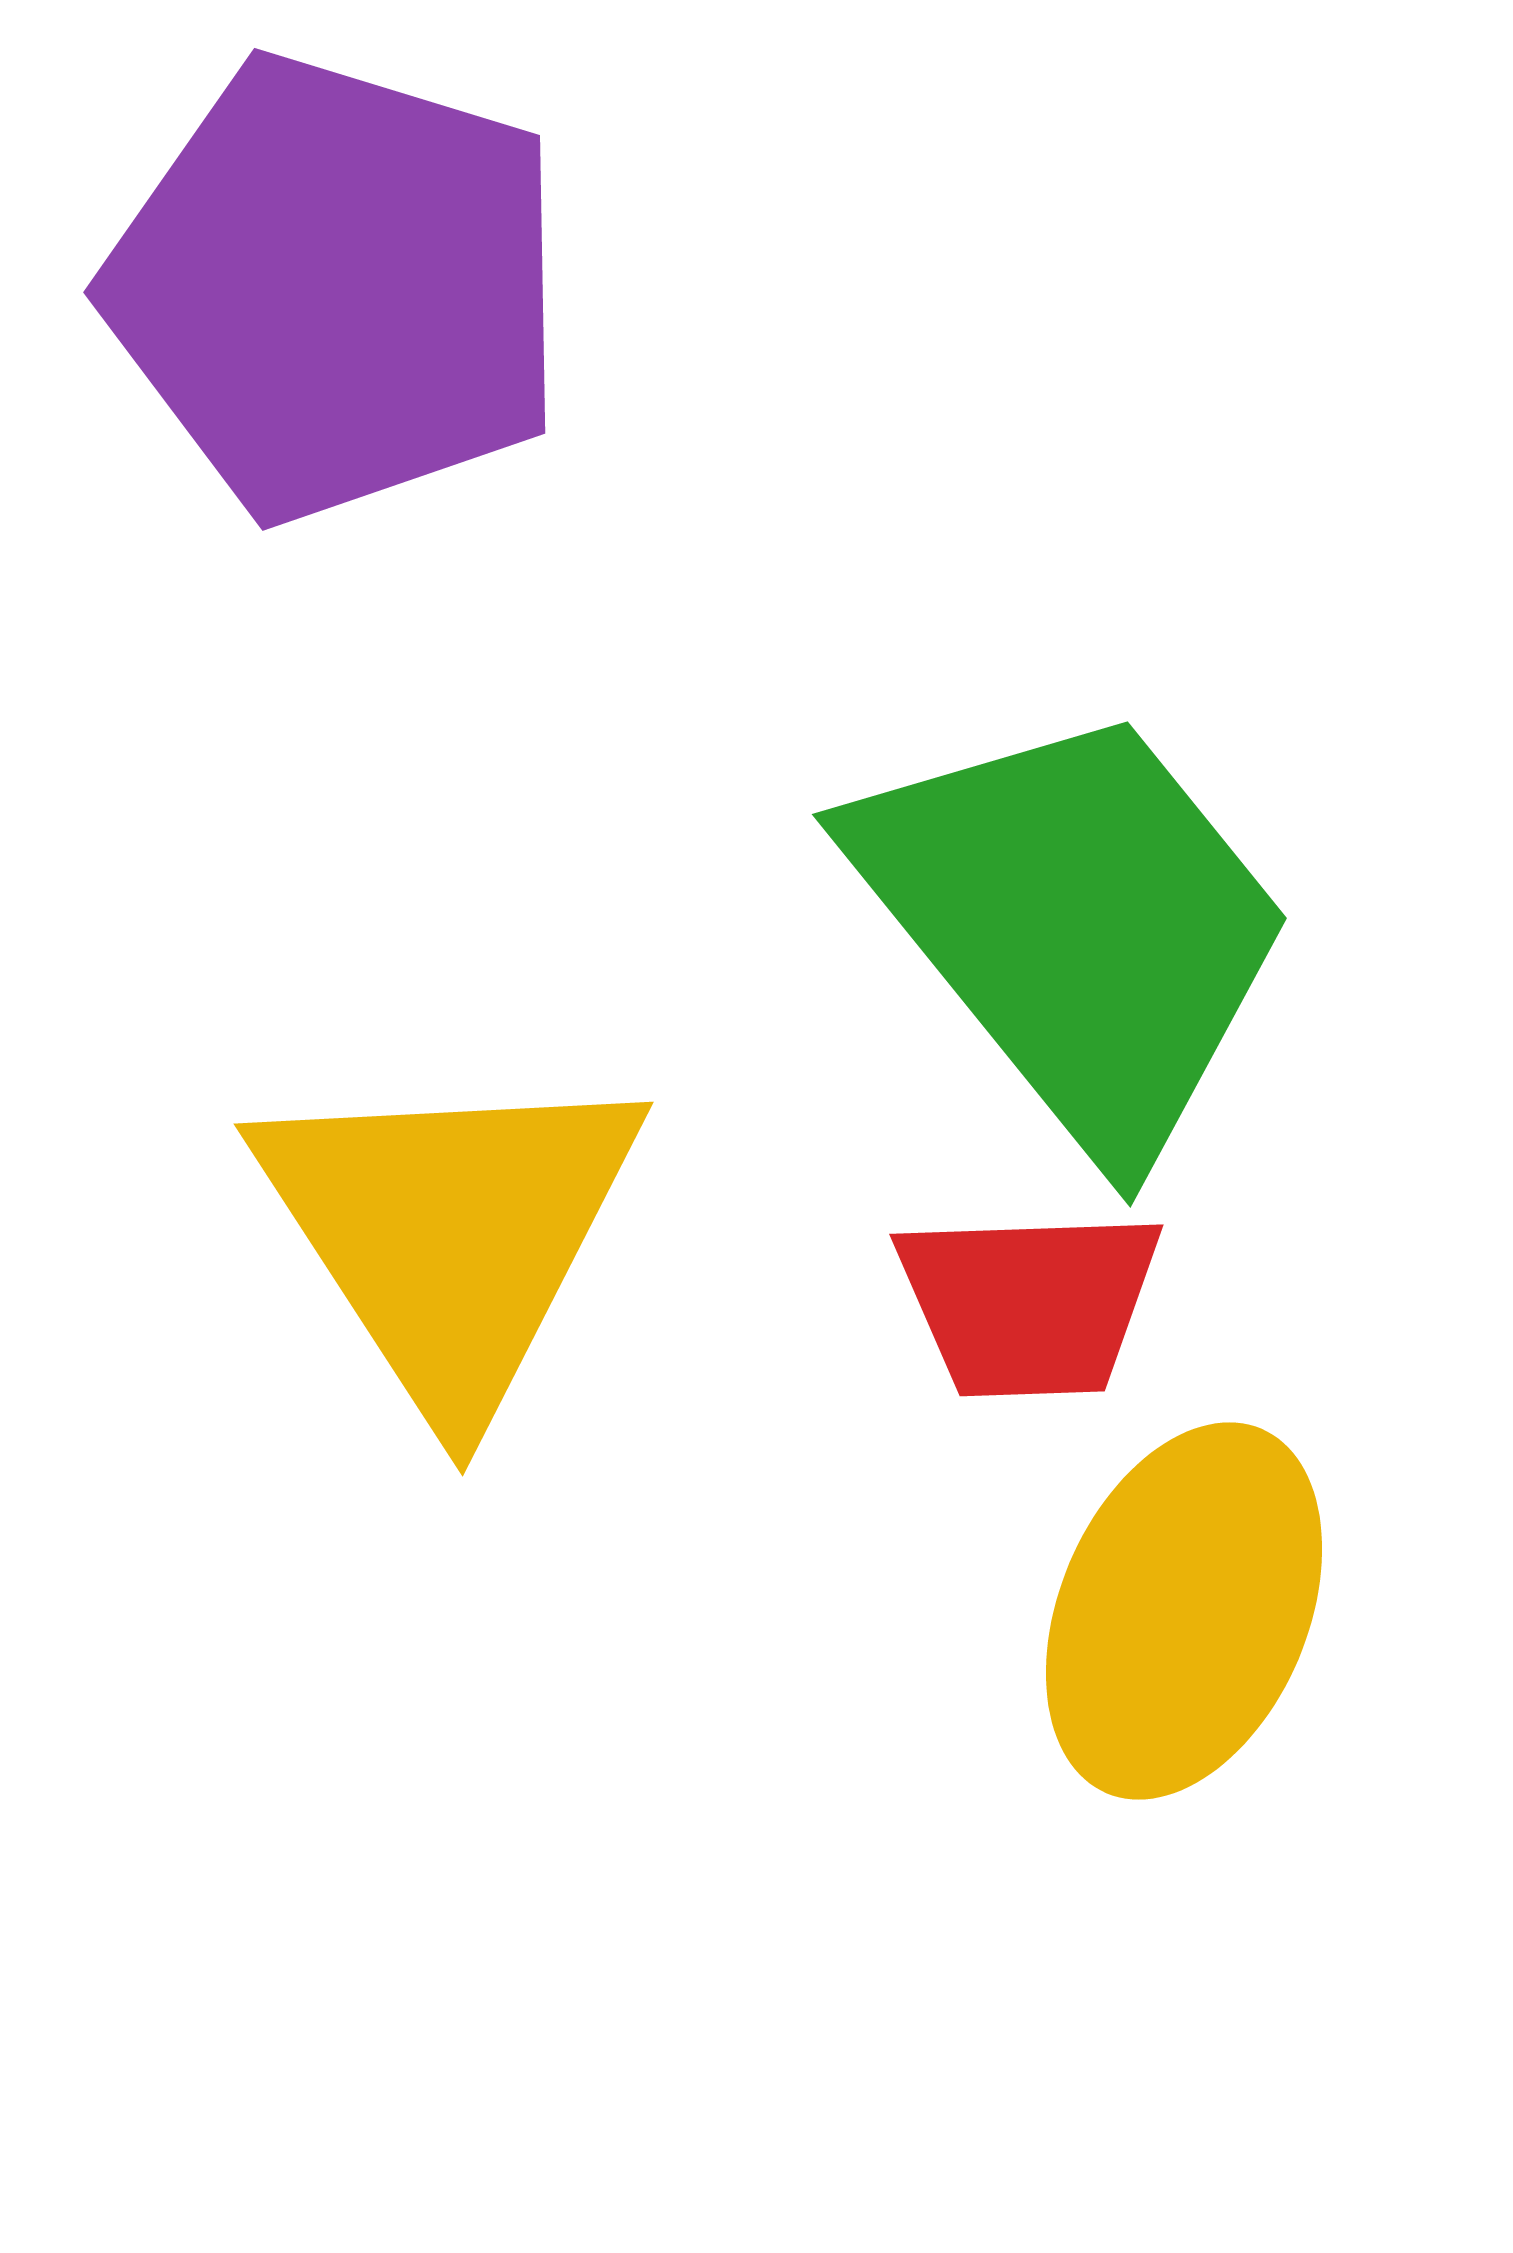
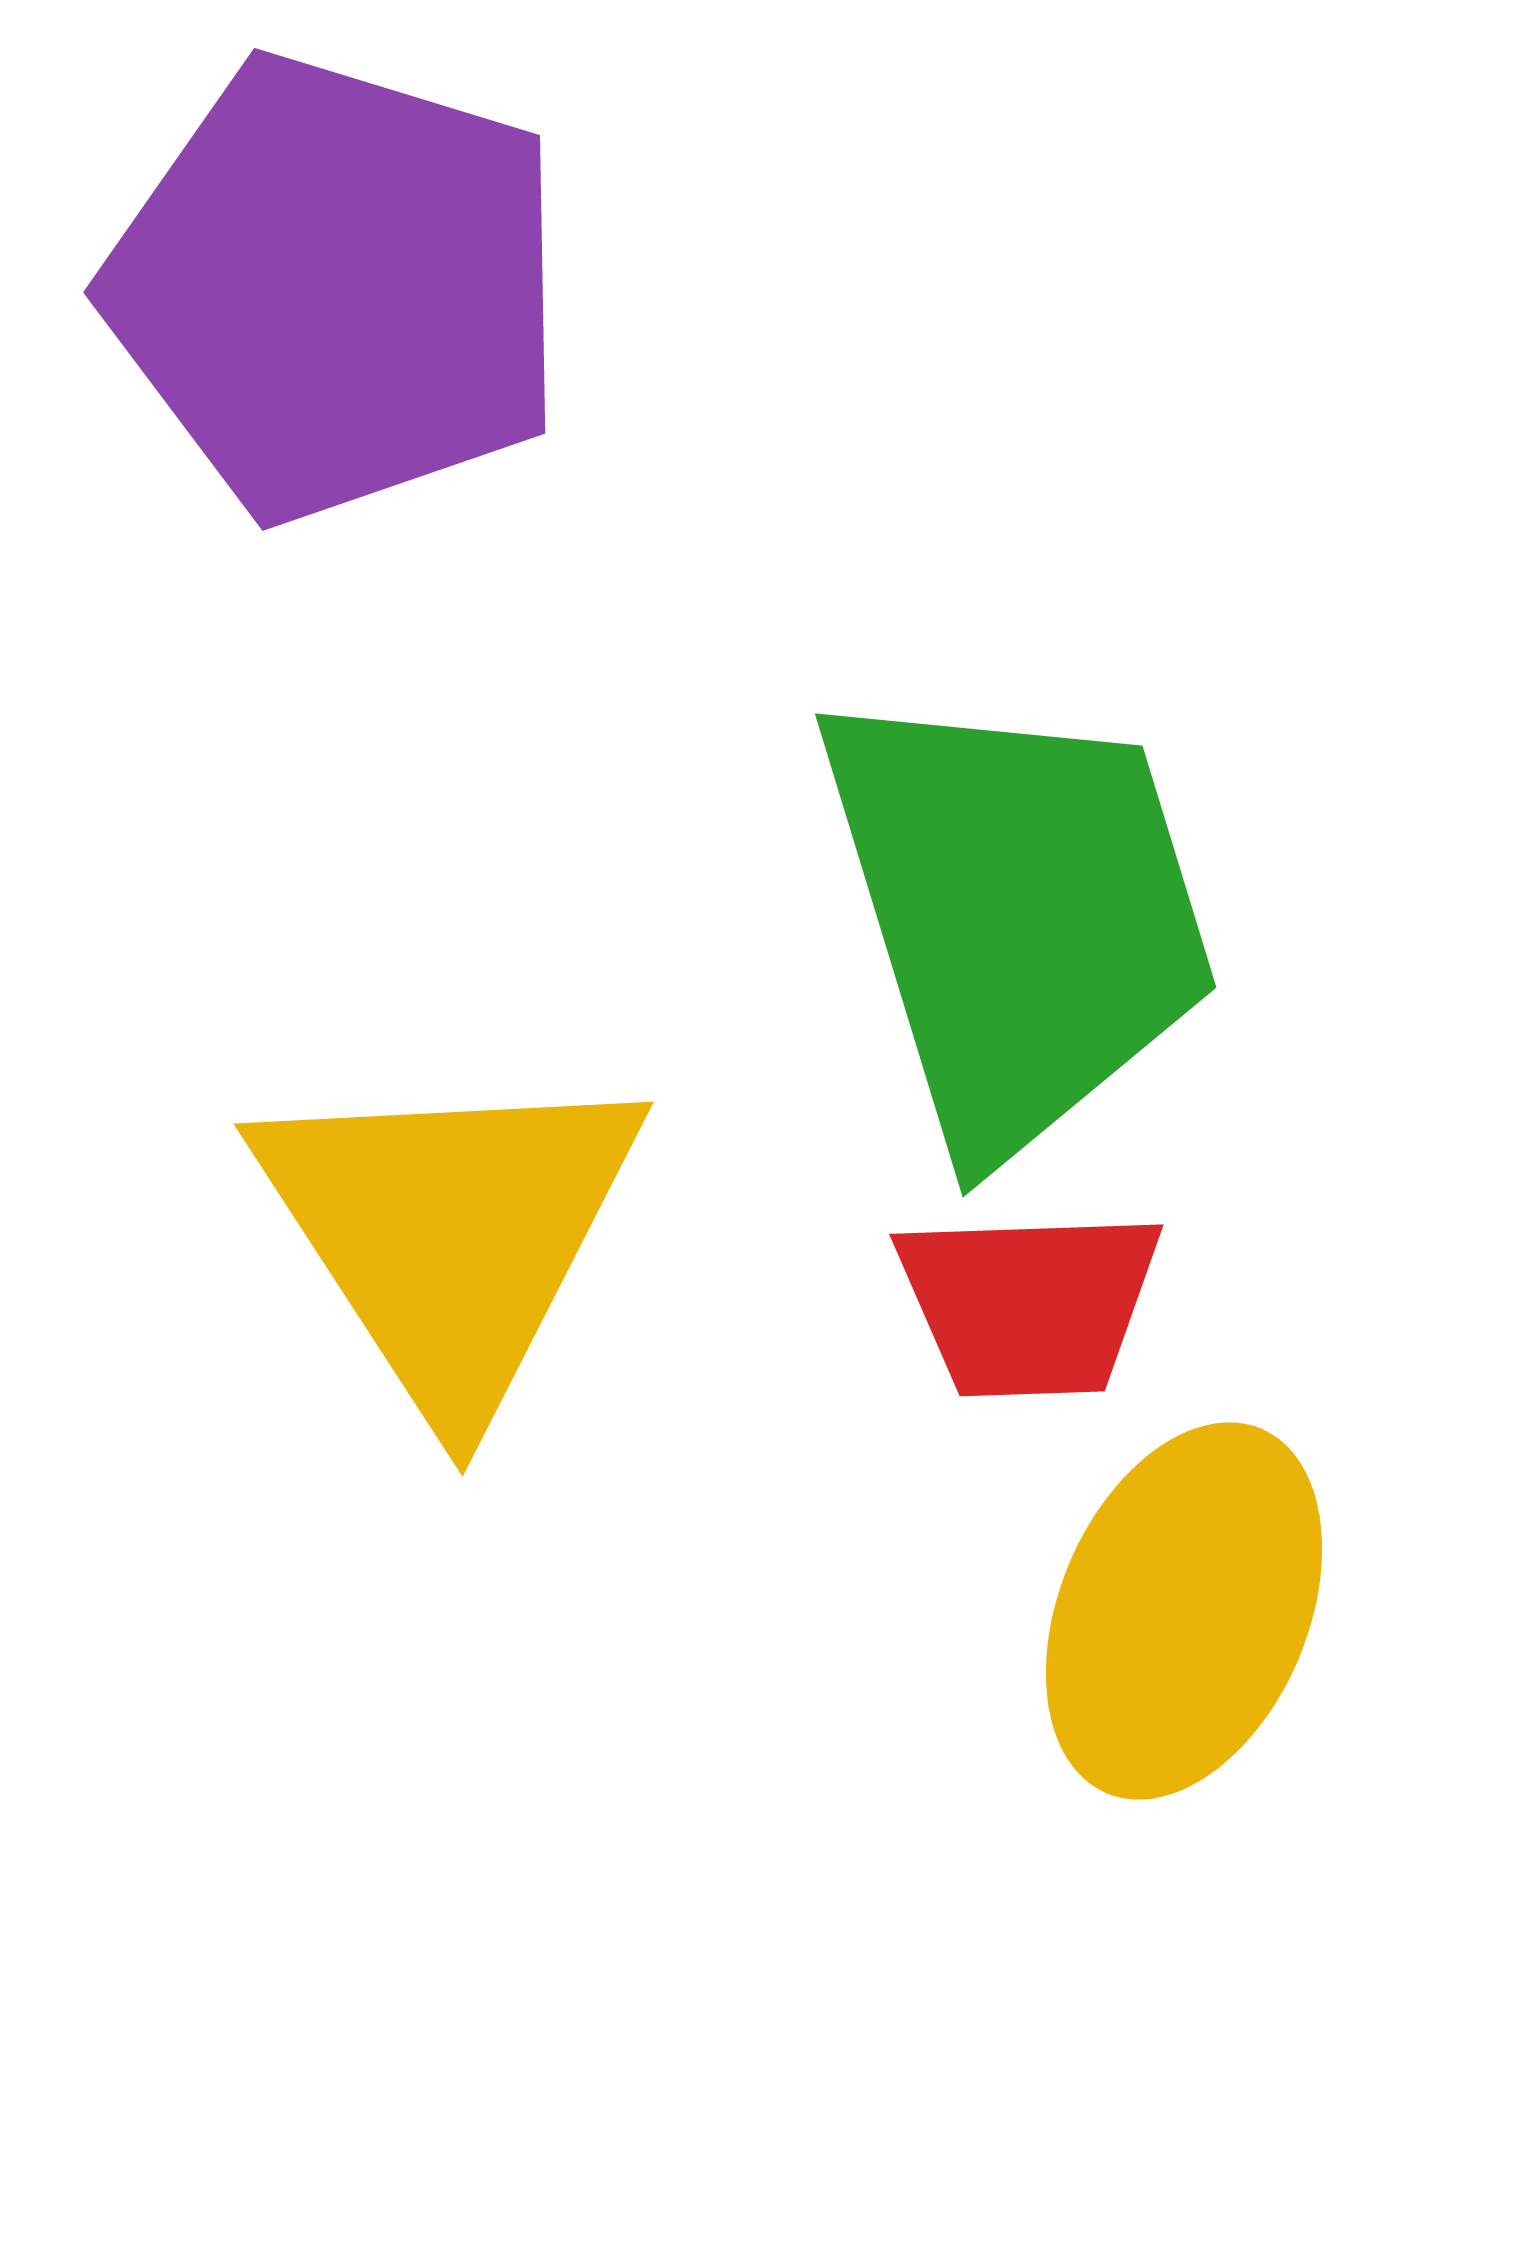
green trapezoid: moved 58 px left, 10 px up; rotated 22 degrees clockwise
